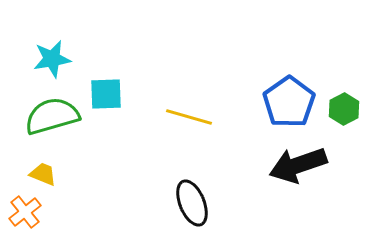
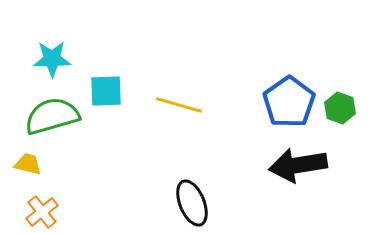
cyan star: rotated 9 degrees clockwise
cyan square: moved 3 px up
green hexagon: moved 4 px left, 1 px up; rotated 12 degrees counterclockwise
yellow line: moved 10 px left, 12 px up
black arrow: rotated 10 degrees clockwise
yellow trapezoid: moved 15 px left, 10 px up; rotated 8 degrees counterclockwise
orange cross: moved 17 px right
